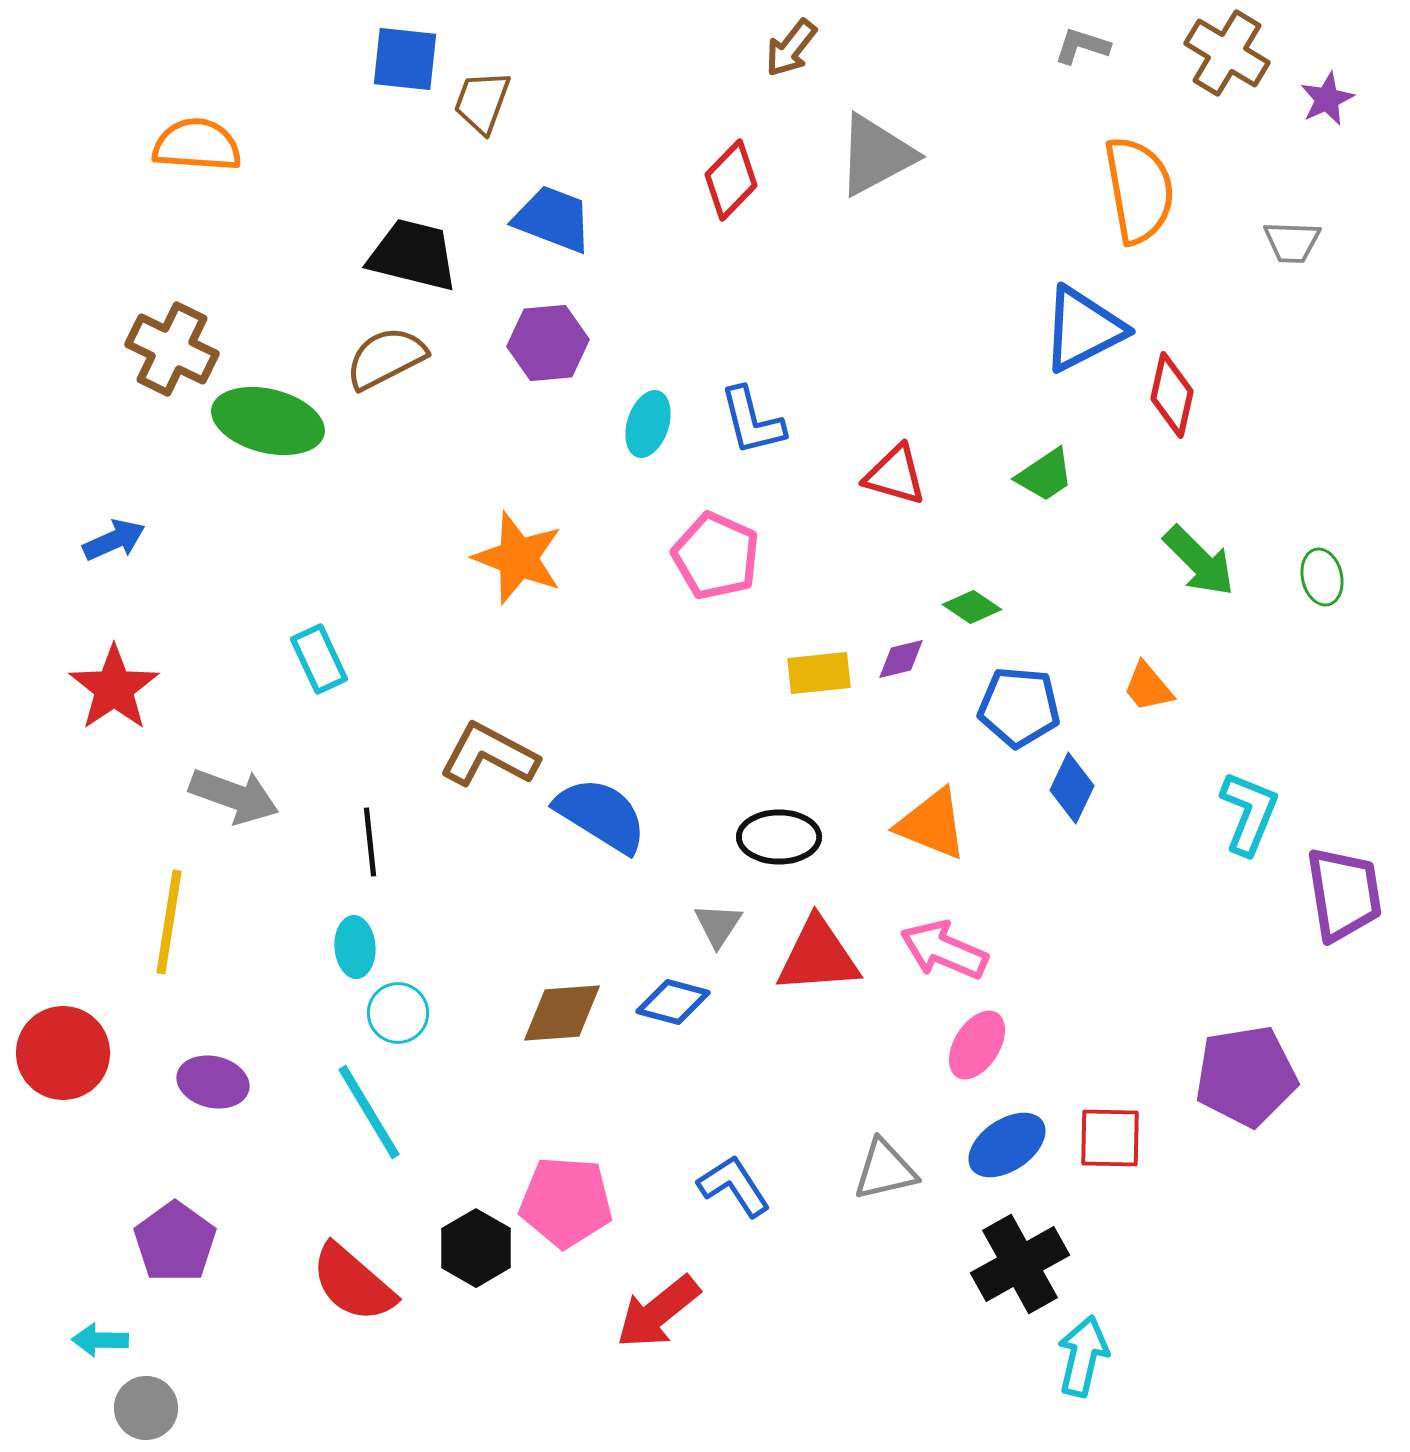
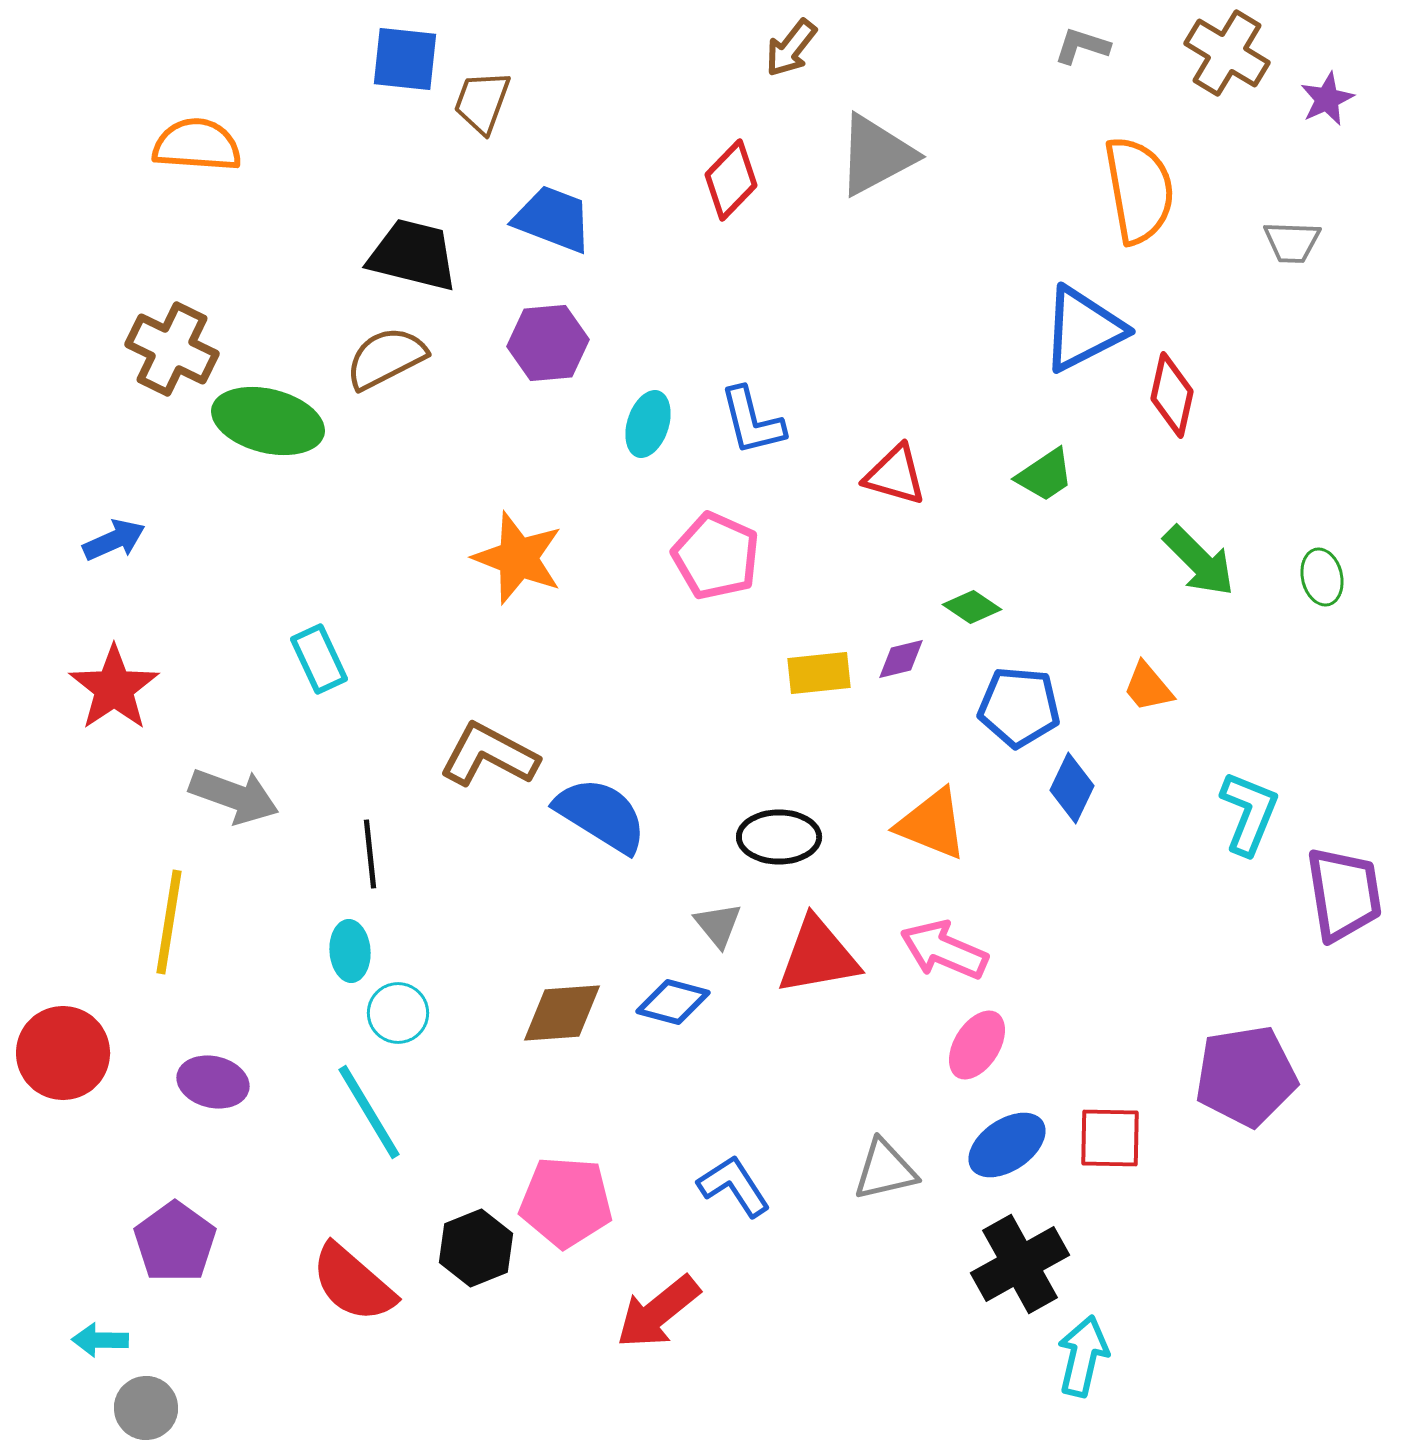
black line at (370, 842): moved 12 px down
gray triangle at (718, 925): rotated 12 degrees counterclockwise
cyan ellipse at (355, 947): moved 5 px left, 4 px down
red triangle at (818, 956): rotated 6 degrees counterclockwise
black hexagon at (476, 1248): rotated 8 degrees clockwise
